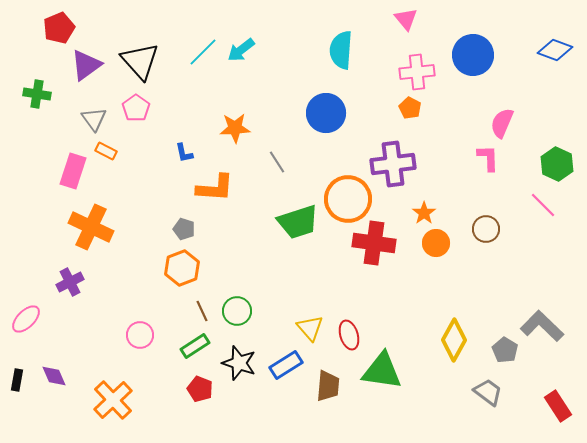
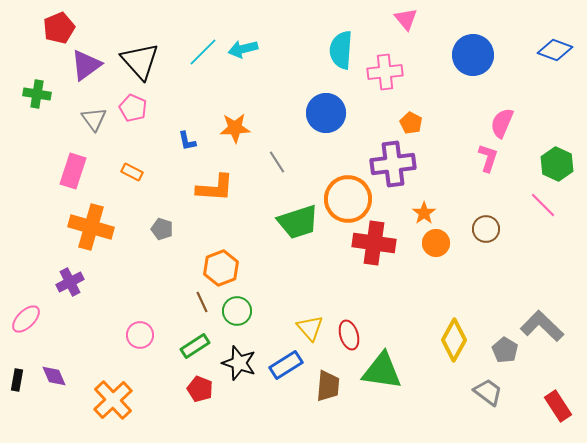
cyan arrow at (241, 50): moved 2 px right, 1 px up; rotated 24 degrees clockwise
pink cross at (417, 72): moved 32 px left
pink pentagon at (136, 108): moved 3 px left; rotated 12 degrees counterclockwise
orange pentagon at (410, 108): moved 1 px right, 15 px down
orange rectangle at (106, 151): moved 26 px right, 21 px down
blue L-shape at (184, 153): moved 3 px right, 12 px up
pink L-shape at (488, 158): rotated 20 degrees clockwise
orange cross at (91, 227): rotated 9 degrees counterclockwise
gray pentagon at (184, 229): moved 22 px left
orange hexagon at (182, 268): moved 39 px right
brown line at (202, 311): moved 9 px up
